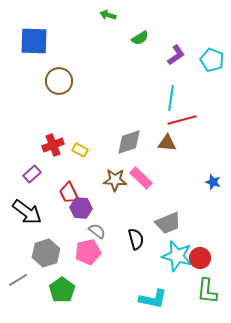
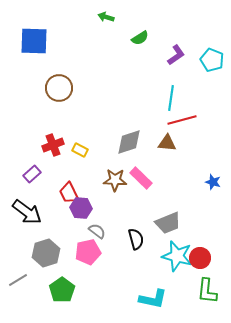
green arrow: moved 2 px left, 2 px down
brown circle: moved 7 px down
